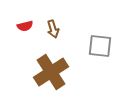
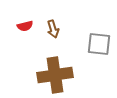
gray square: moved 1 px left, 2 px up
brown cross: moved 4 px right, 3 px down; rotated 24 degrees clockwise
